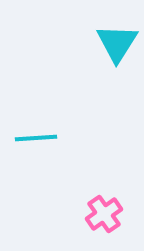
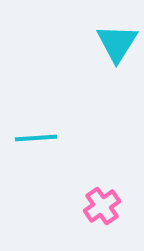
pink cross: moved 2 px left, 8 px up
